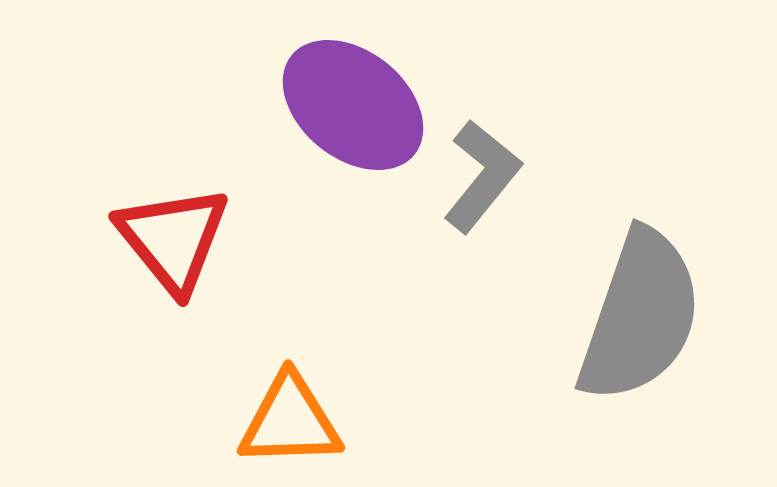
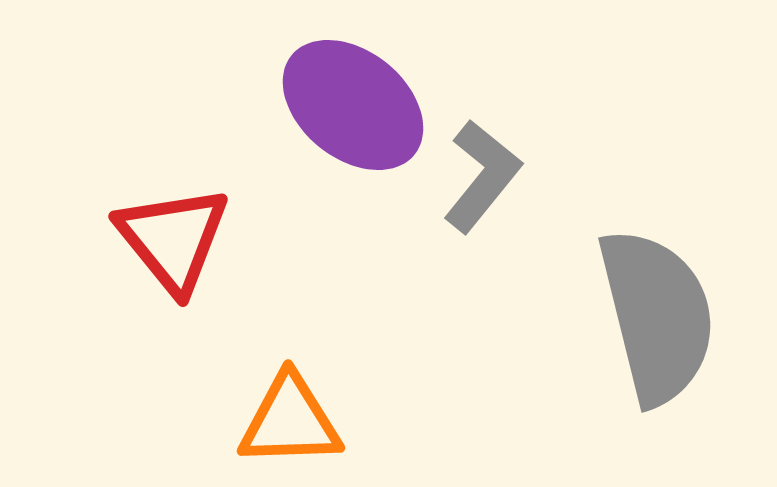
gray semicircle: moved 17 px right; rotated 33 degrees counterclockwise
